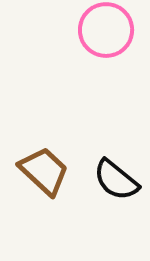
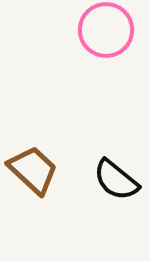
brown trapezoid: moved 11 px left, 1 px up
